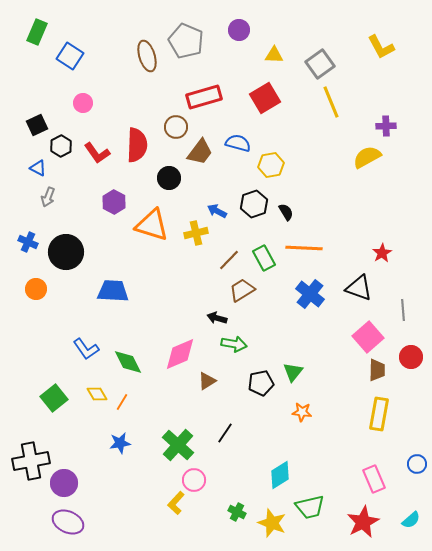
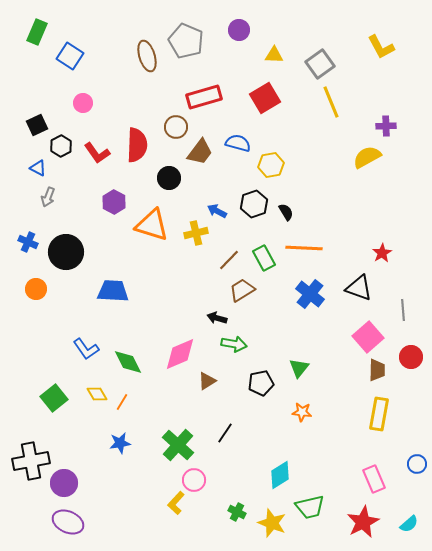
green triangle at (293, 372): moved 6 px right, 4 px up
cyan semicircle at (411, 520): moved 2 px left, 4 px down
